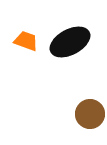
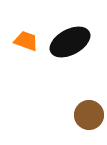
brown circle: moved 1 px left, 1 px down
